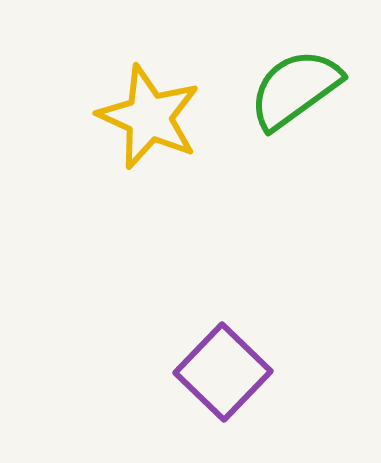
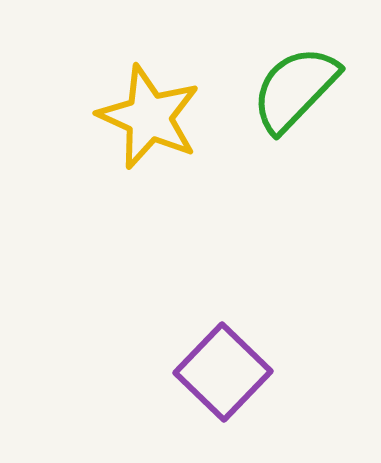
green semicircle: rotated 10 degrees counterclockwise
